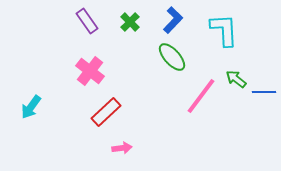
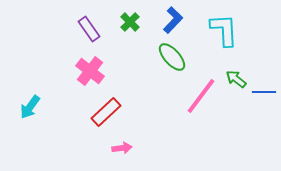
purple rectangle: moved 2 px right, 8 px down
cyan arrow: moved 1 px left
